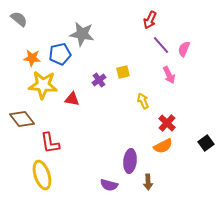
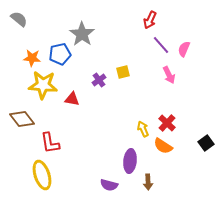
gray star: rotated 25 degrees clockwise
yellow arrow: moved 28 px down
orange semicircle: rotated 60 degrees clockwise
